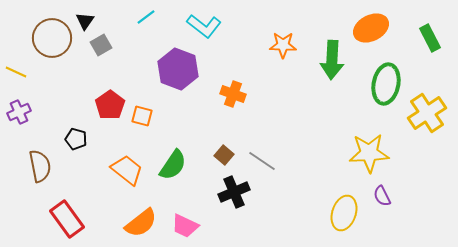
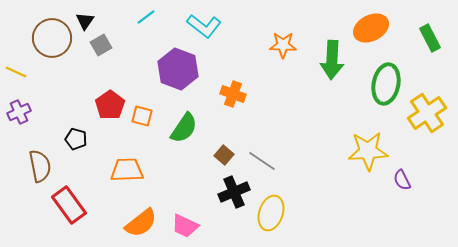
yellow star: moved 1 px left, 2 px up
green semicircle: moved 11 px right, 37 px up
orange trapezoid: rotated 40 degrees counterclockwise
purple semicircle: moved 20 px right, 16 px up
yellow ellipse: moved 73 px left
red rectangle: moved 2 px right, 14 px up
